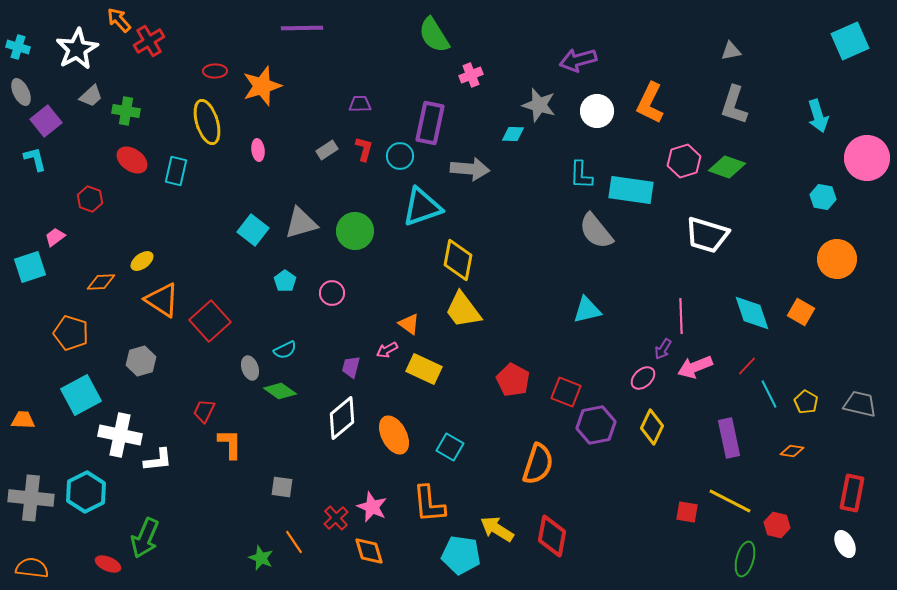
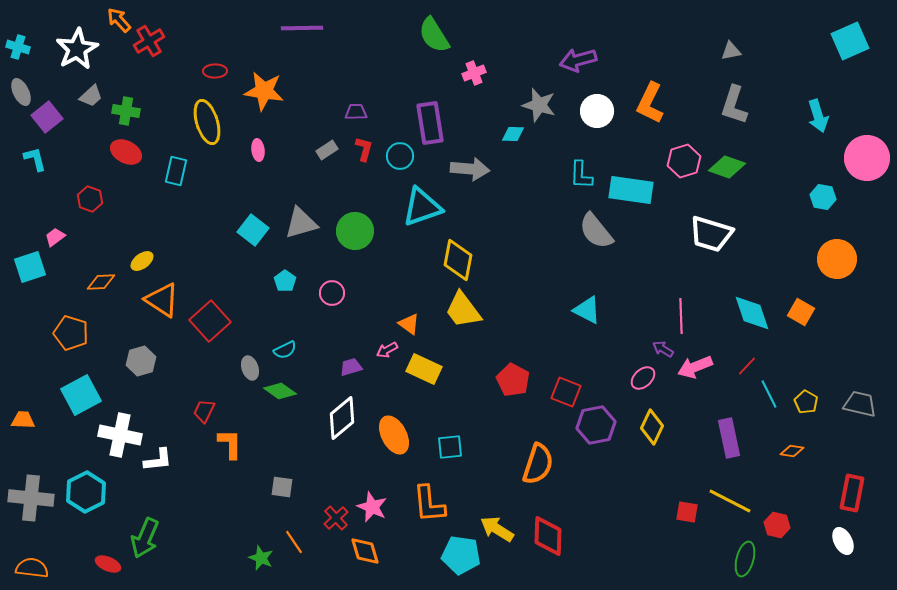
pink cross at (471, 75): moved 3 px right, 2 px up
orange star at (262, 86): moved 2 px right, 5 px down; rotated 27 degrees clockwise
purple trapezoid at (360, 104): moved 4 px left, 8 px down
purple square at (46, 121): moved 1 px right, 4 px up
purple rectangle at (430, 123): rotated 21 degrees counterclockwise
red ellipse at (132, 160): moved 6 px left, 8 px up; rotated 8 degrees counterclockwise
white trapezoid at (707, 235): moved 4 px right, 1 px up
cyan triangle at (587, 310): rotated 40 degrees clockwise
purple arrow at (663, 349): rotated 90 degrees clockwise
purple trapezoid at (351, 367): rotated 60 degrees clockwise
cyan square at (450, 447): rotated 36 degrees counterclockwise
red diamond at (552, 536): moved 4 px left; rotated 9 degrees counterclockwise
white ellipse at (845, 544): moved 2 px left, 3 px up
orange diamond at (369, 551): moved 4 px left
